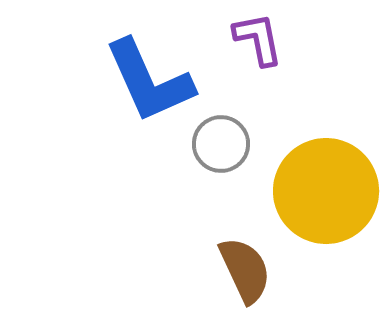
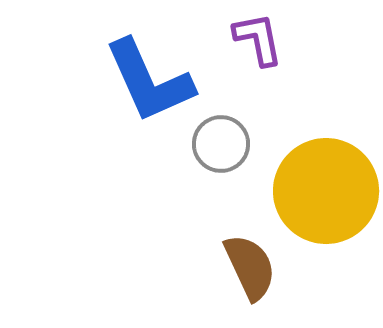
brown semicircle: moved 5 px right, 3 px up
